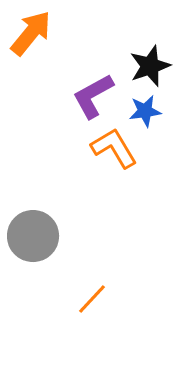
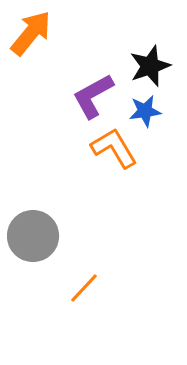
orange line: moved 8 px left, 11 px up
